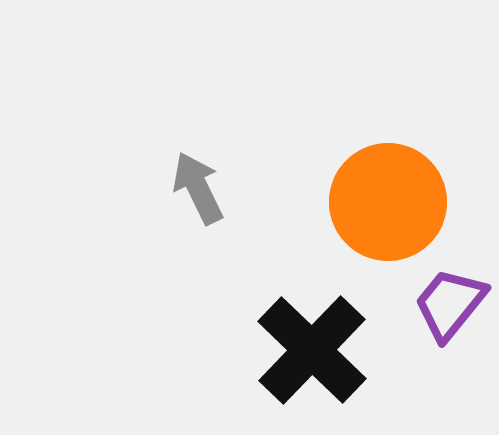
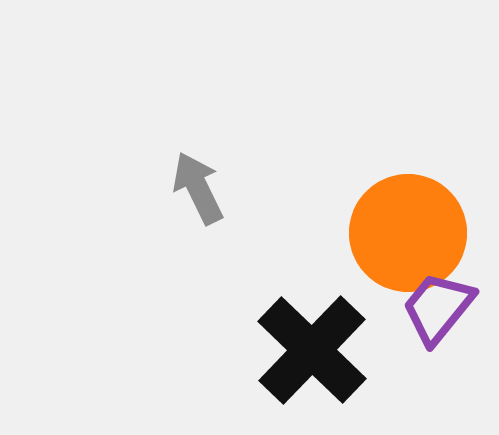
orange circle: moved 20 px right, 31 px down
purple trapezoid: moved 12 px left, 4 px down
